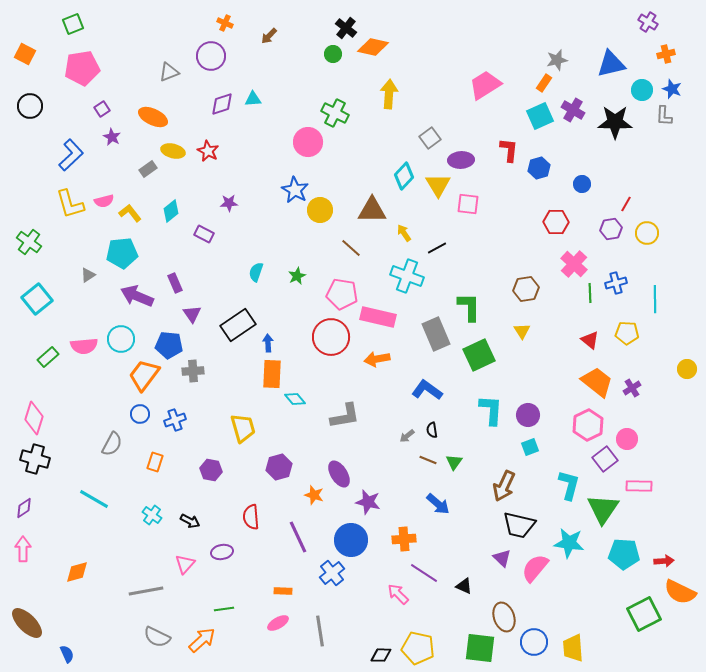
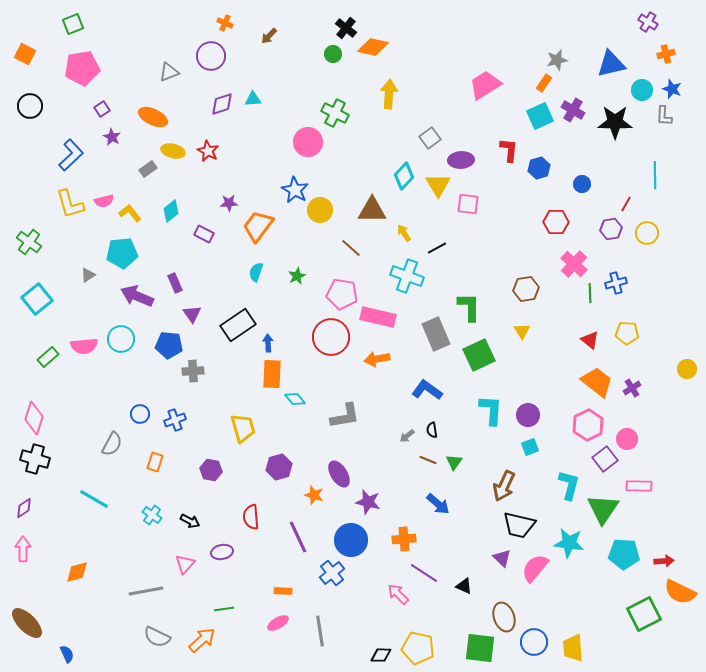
cyan line at (655, 299): moved 124 px up
orange trapezoid at (144, 375): moved 114 px right, 149 px up
